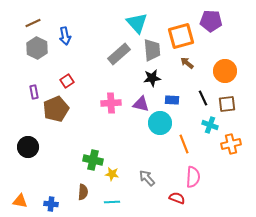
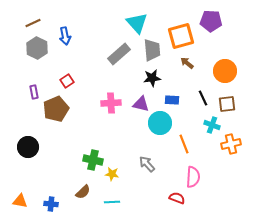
cyan cross: moved 2 px right
gray arrow: moved 14 px up
brown semicircle: rotated 42 degrees clockwise
